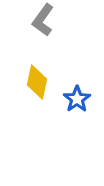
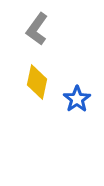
gray L-shape: moved 6 px left, 9 px down
